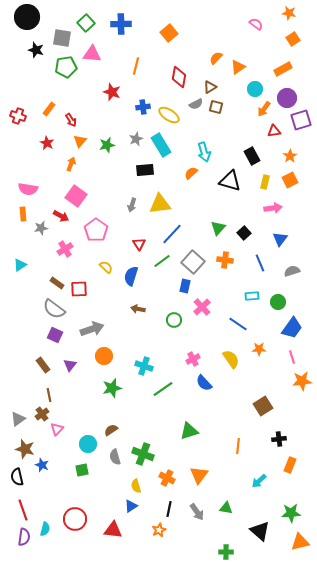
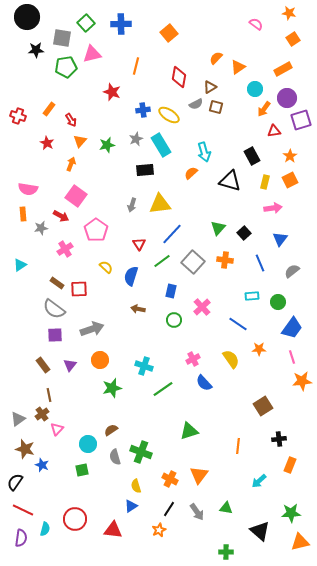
black star at (36, 50): rotated 21 degrees counterclockwise
pink triangle at (92, 54): rotated 18 degrees counterclockwise
blue cross at (143, 107): moved 3 px down
gray semicircle at (292, 271): rotated 21 degrees counterclockwise
blue rectangle at (185, 286): moved 14 px left, 5 px down
purple square at (55, 335): rotated 28 degrees counterclockwise
orange circle at (104, 356): moved 4 px left, 4 px down
green cross at (143, 454): moved 2 px left, 2 px up
black semicircle at (17, 477): moved 2 px left, 5 px down; rotated 48 degrees clockwise
orange cross at (167, 478): moved 3 px right, 1 px down
black line at (169, 509): rotated 21 degrees clockwise
red line at (23, 510): rotated 45 degrees counterclockwise
purple semicircle at (24, 537): moved 3 px left, 1 px down
